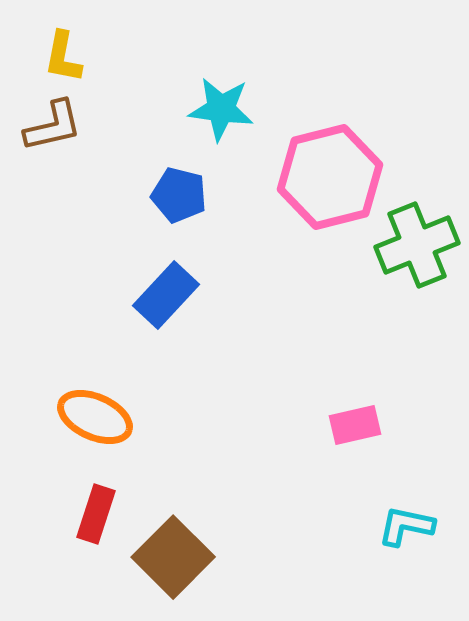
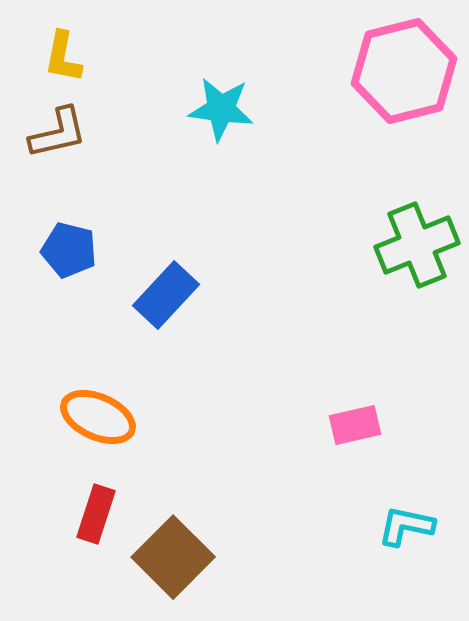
brown L-shape: moved 5 px right, 7 px down
pink hexagon: moved 74 px right, 106 px up
blue pentagon: moved 110 px left, 55 px down
orange ellipse: moved 3 px right
